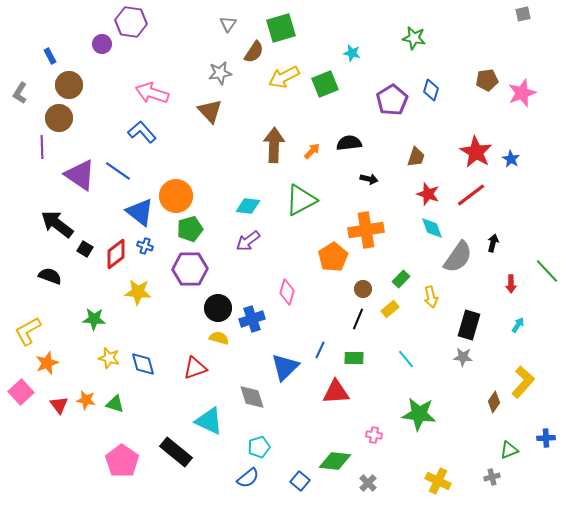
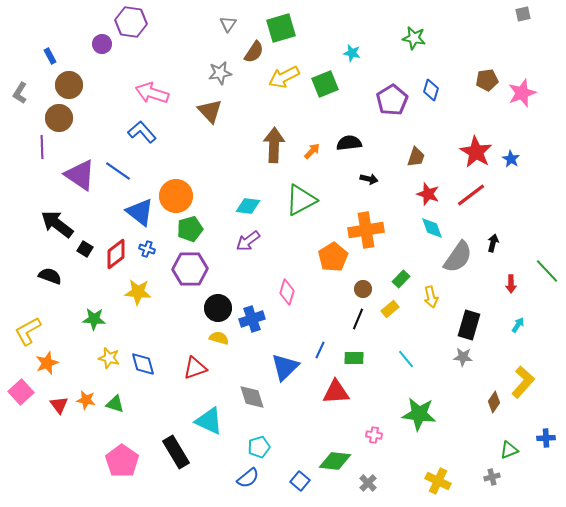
blue cross at (145, 246): moved 2 px right, 3 px down
black rectangle at (176, 452): rotated 20 degrees clockwise
